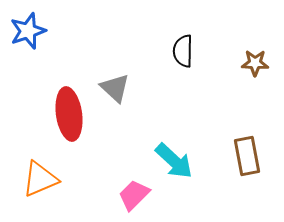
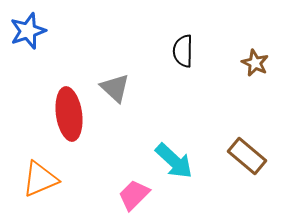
brown star: rotated 24 degrees clockwise
brown rectangle: rotated 39 degrees counterclockwise
